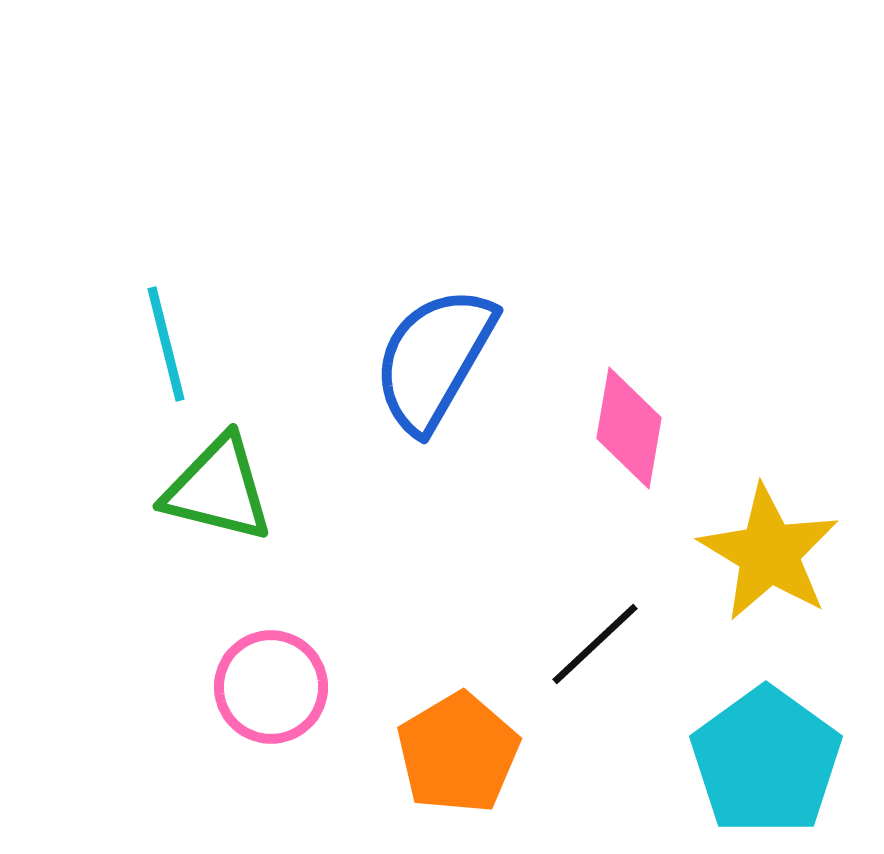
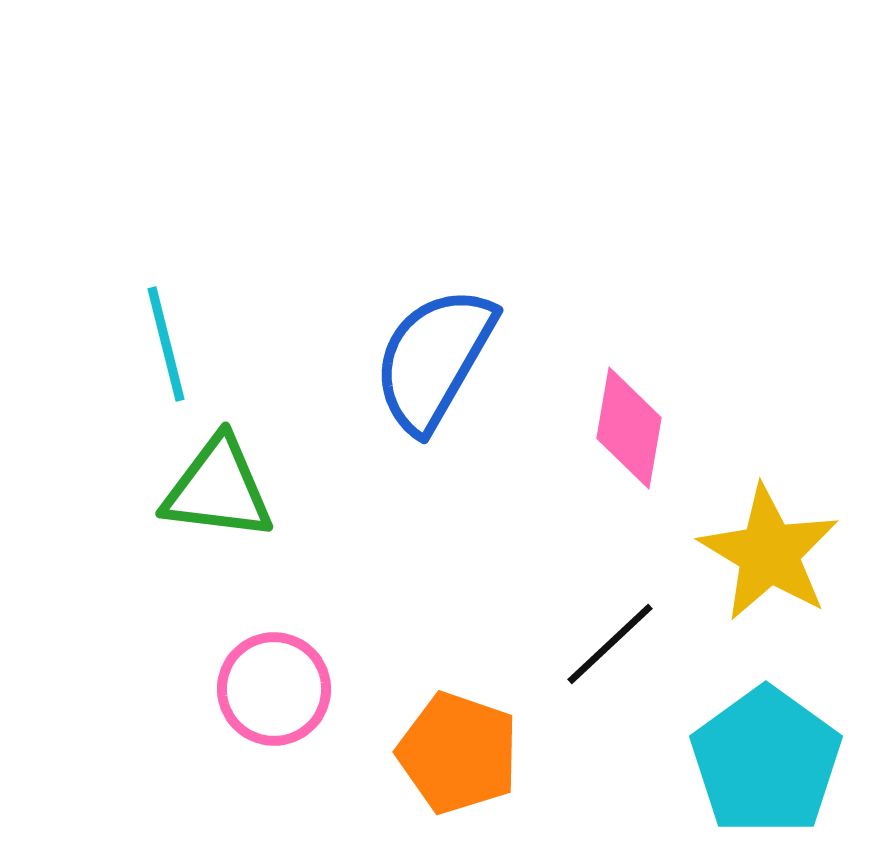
green triangle: rotated 7 degrees counterclockwise
black line: moved 15 px right
pink circle: moved 3 px right, 2 px down
orange pentagon: rotated 22 degrees counterclockwise
